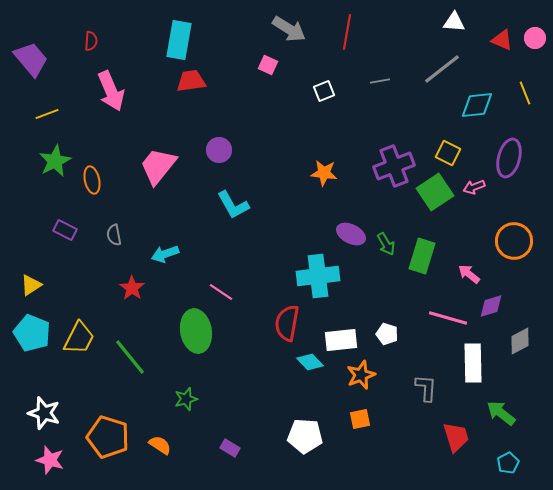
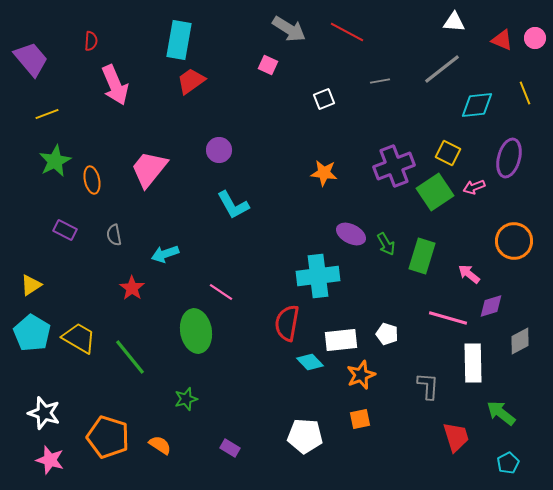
red line at (347, 32): rotated 72 degrees counterclockwise
red trapezoid at (191, 81): rotated 28 degrees counterclockwise
pink arrow at (111, 91): moved 4 px right, 6 px up
white square at (324, 91): moved 8 px down
pink trapezoid at (158, 166): moved 9 px left, 3 px down
cyan pentagon at (32, 333): rotated 9 degrees clockwise
yellow trapezoid at (79, 338): rotated 87 degrees counterclockwise
gray L-shape at (426, 388): moved 2 px right, 2 px up
